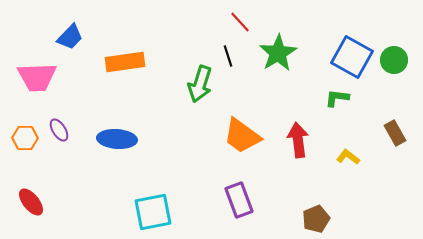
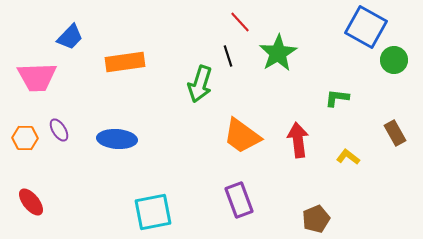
blue square: moved 14 px right, 30 px up
